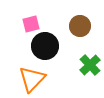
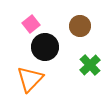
pink square: rotated 24 degrees counterclockwise
black circle: moved 1 px down
orange triangle: moved 2 px left
